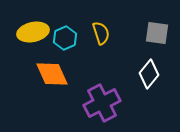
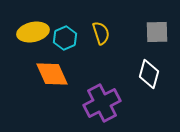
gray square: moved 1 px up; rotated 10 degrees counterclockwise
white diamond: rotated 24 degrees counterclockwise
